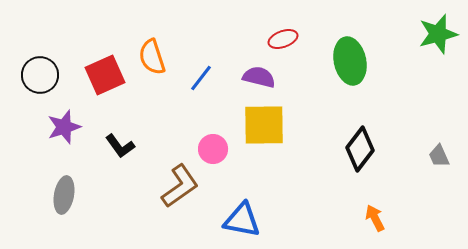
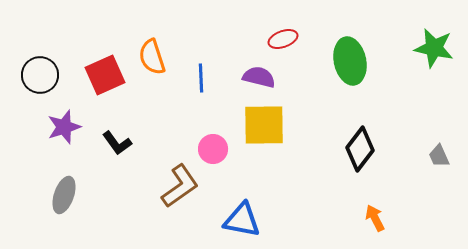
green star: moved 4 px left, 14 px down; rotated 27 degrees clockwise
blue line: rotated 40 degrees counterclockwise
black L-shape: moved 3 px left, 3 px up
gray ellipse: rotated 9 degrees clockwise
